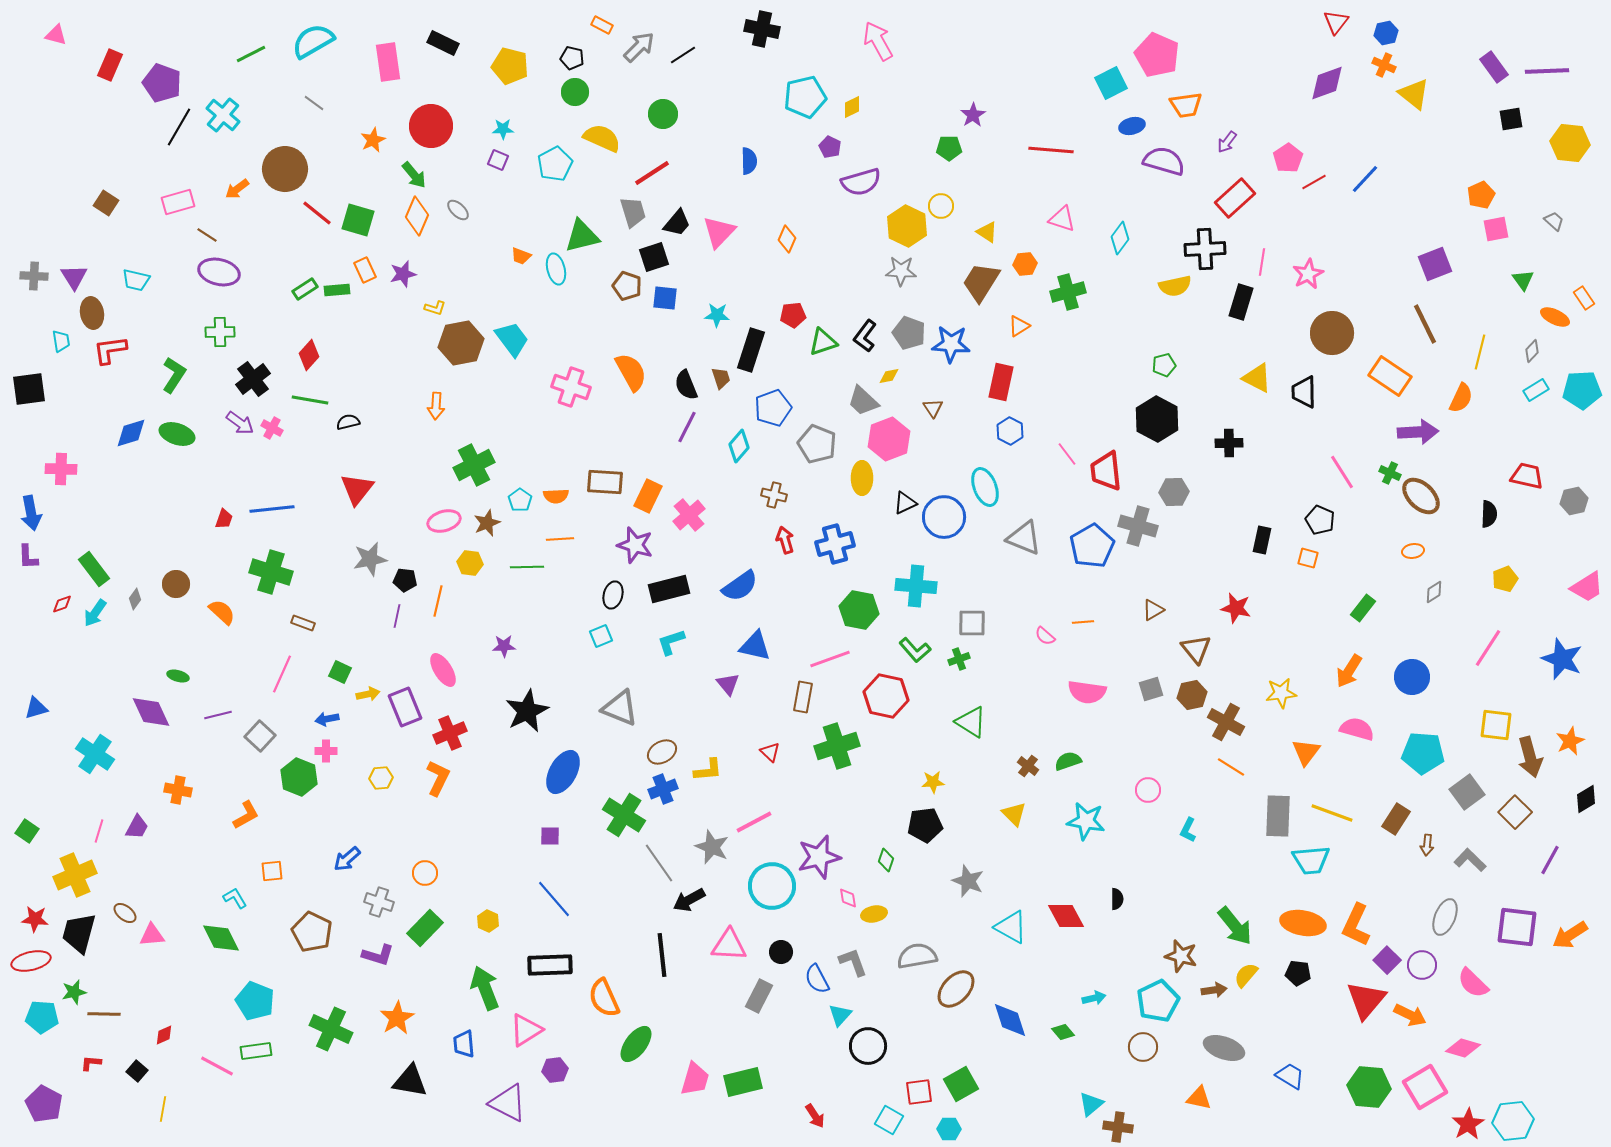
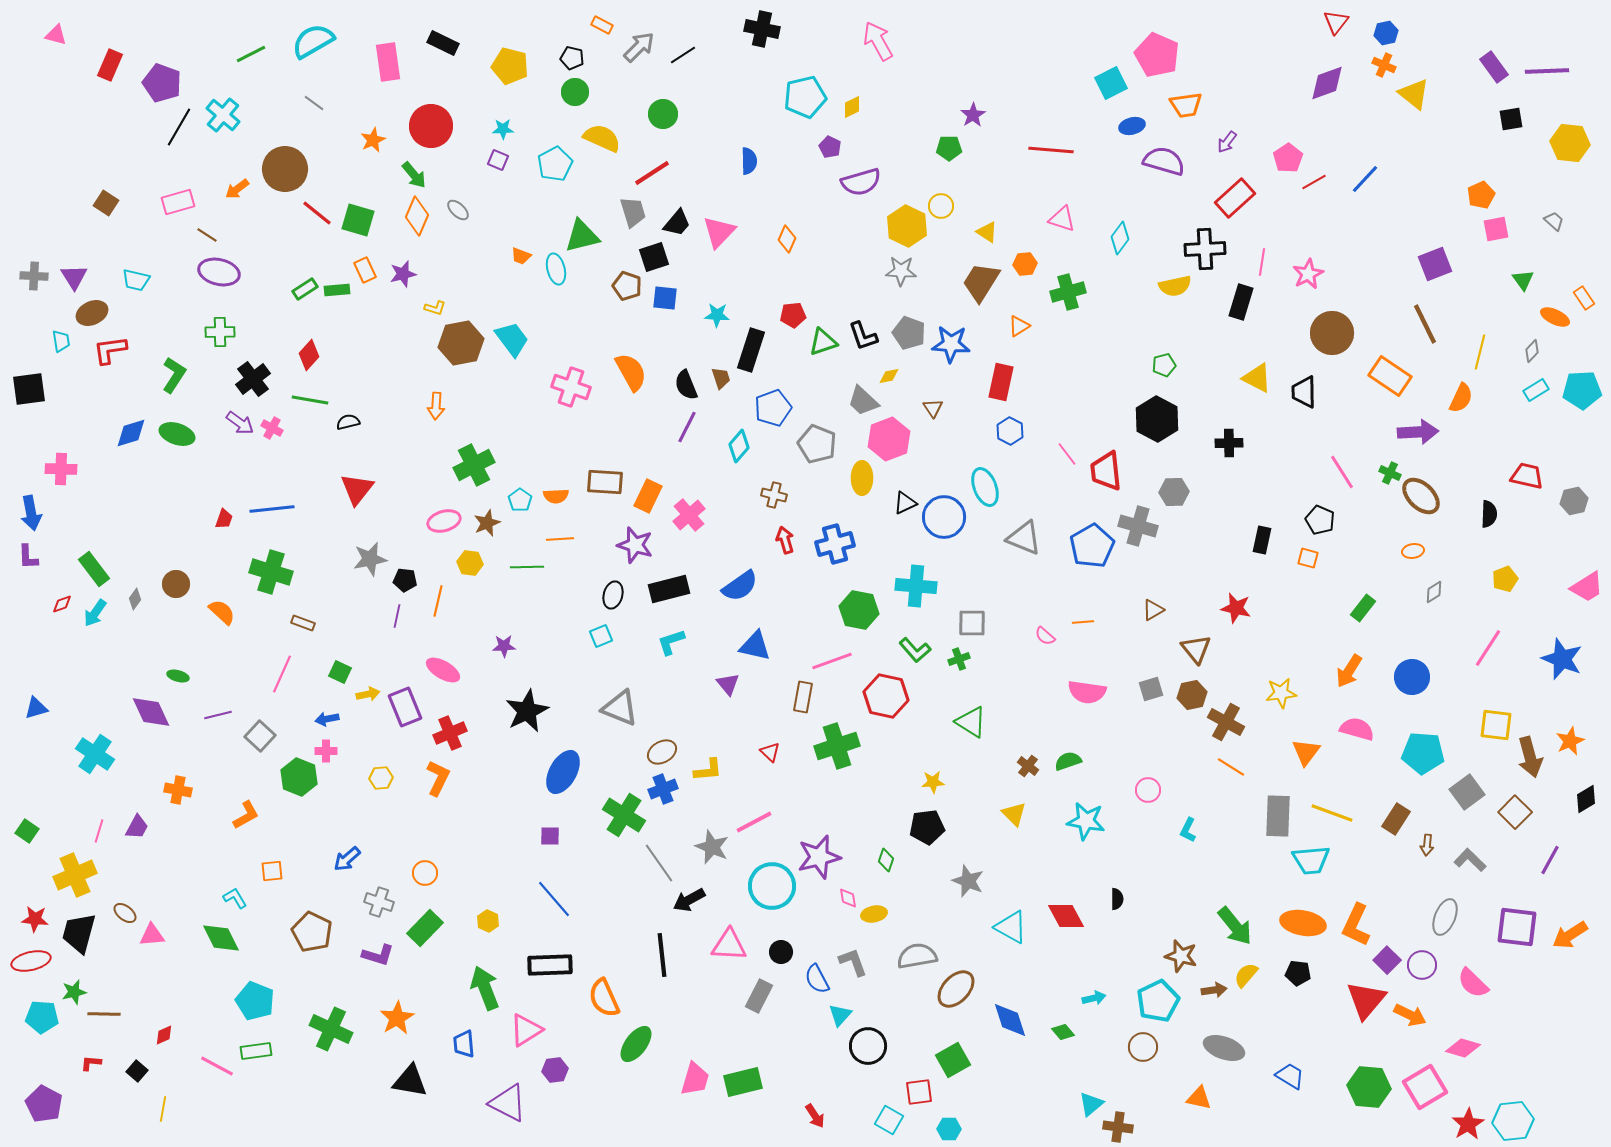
brown ellipse at (92, 313): rotated 76 degrees clockwise
black L-shape at (865, 336): moved 2 px left; rotated 56 degrees counterclockwise
pink line at (830, 659): moved 2 px right, 2 px down
pink ellipse at (443, 670): rotated 28 degrees counterclockwise
black pentagon at (925, 825): moved 2 px right, 2 px down
green square at (961, 1084): moved 8 px left, 24 px up
